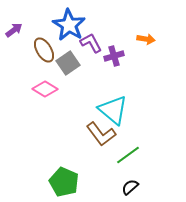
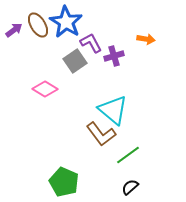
blue star: moved 3 px left, 3 px up
brown ellipse: moved 6 px left, 25 px up
gray square: moved 7 px right, 2 px up
